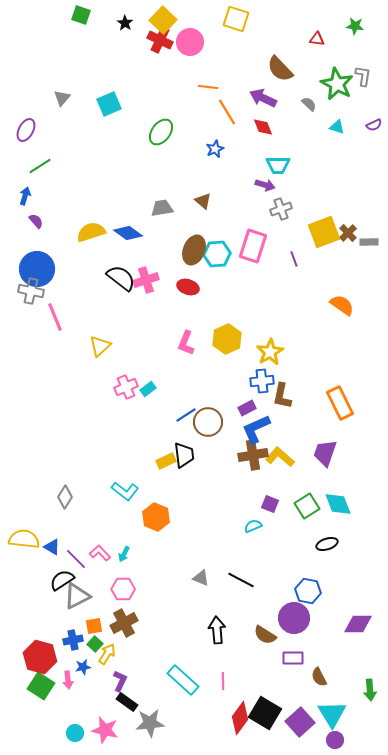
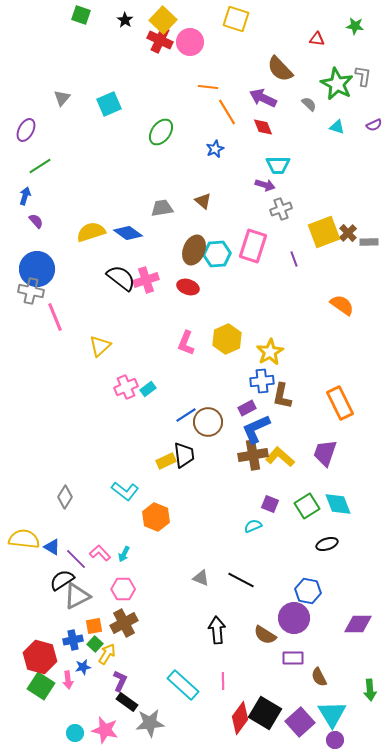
black star at (125, 23): moved 3 px up
cyan rectangle at (183, 680): moved 5 px down
